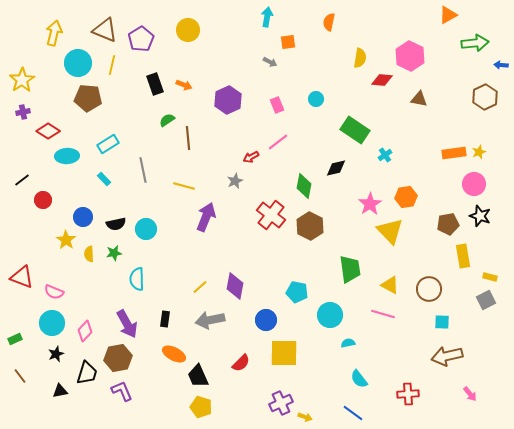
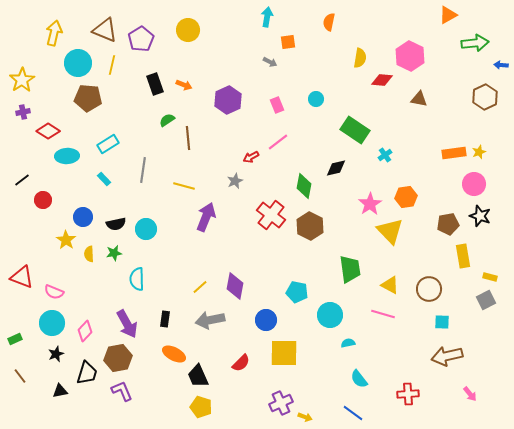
gray line at (143, 170): rotated 20 degrees clockwise
